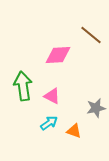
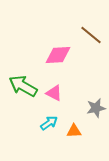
green arrow: rotated 52 degrees counterclockwise
pink triangle: moved 2 px right, 3 px up
orange triangle: rotated 21 degrees counterclockwise
